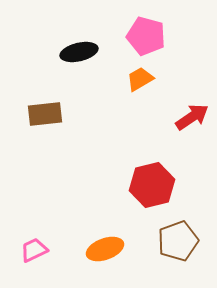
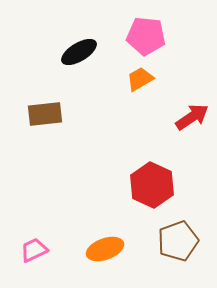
pink pentagon: rotated 9 degrees counterclockwise
black ellipse: rotated 18 degrees counterclockwise
red hexagon: rotated 21 degrees counterclockwise
